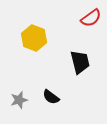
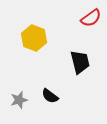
black semicircle: moved 1 px left, 1 px up
